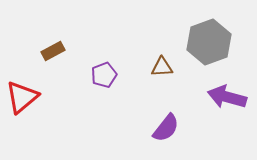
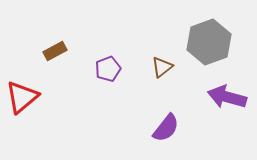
brown rectangle: moved 2 px right
brown triangle: rotated 35 degrees counterclockwise
purple pentagon: moved 4 px right, 6 px up
